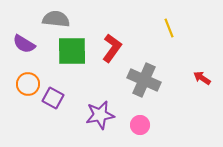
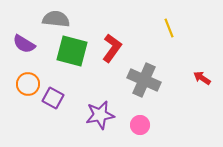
green square: rotated 16 degrees clockwise
